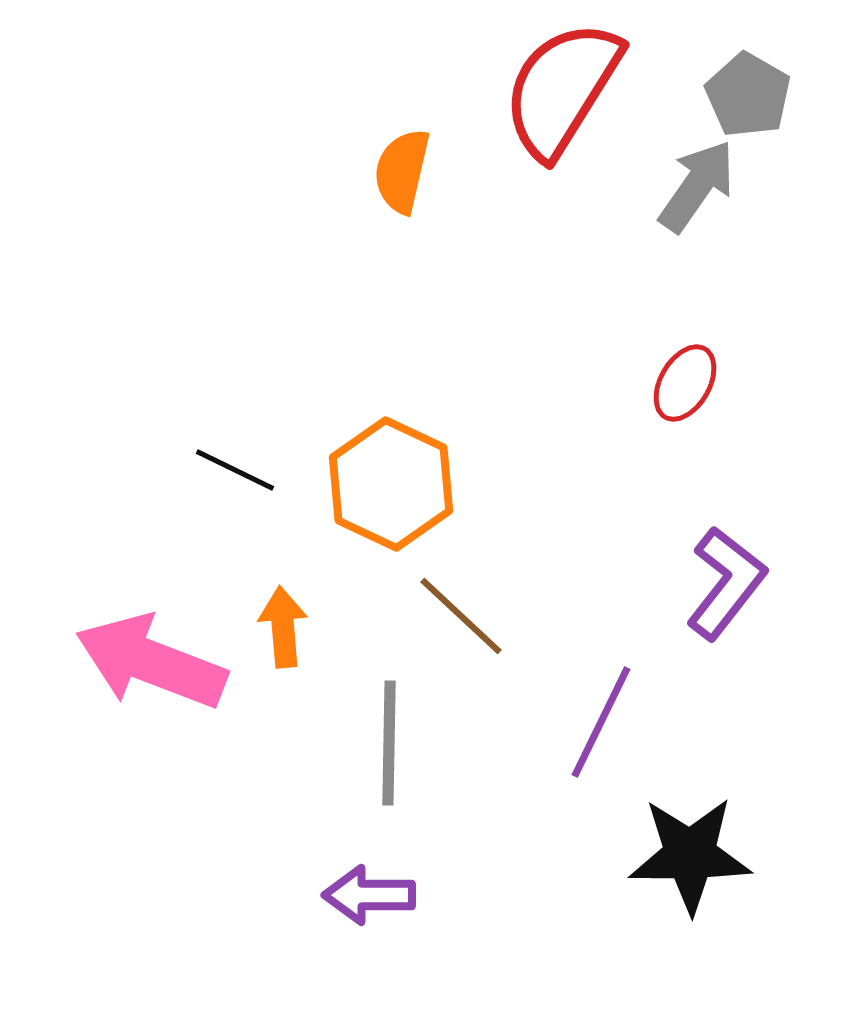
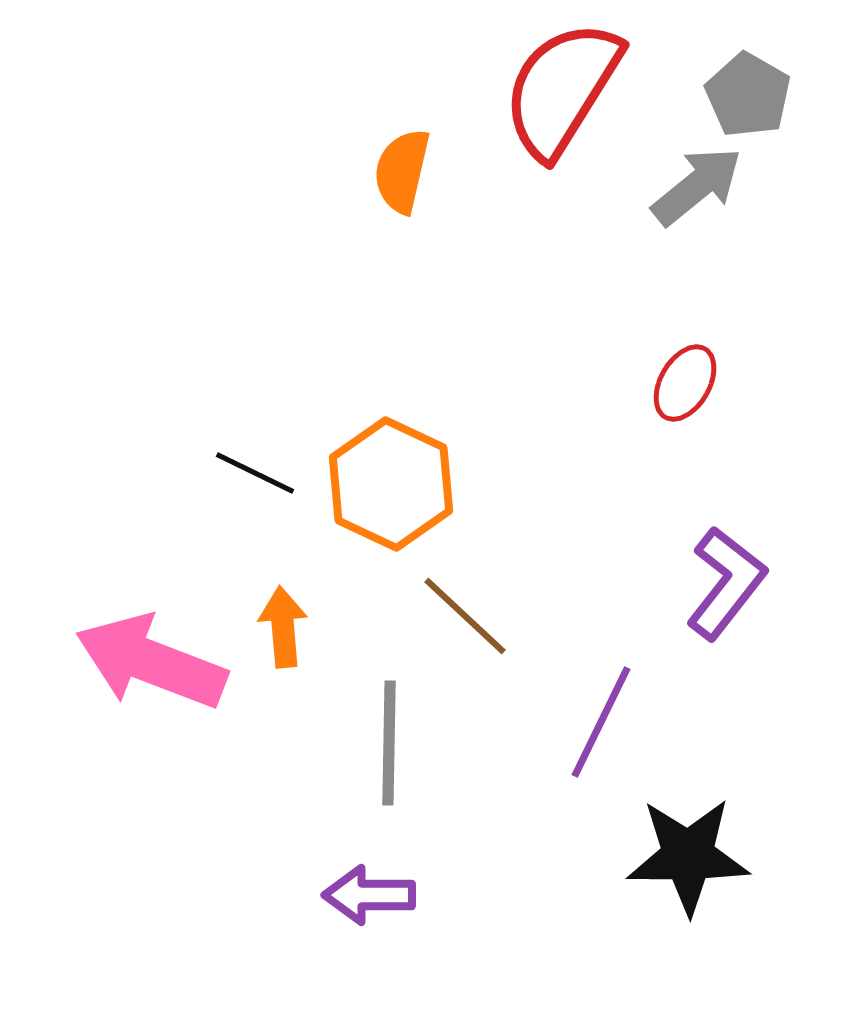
gray arrow: rotated 16 degrees clockwise
black line: moved 20 px right, 3 px down
brown line: moved 4 px right
black star: moved 2 px left, 1 px down
